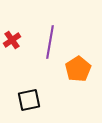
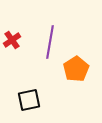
orange pentagon: moved 2 px left
